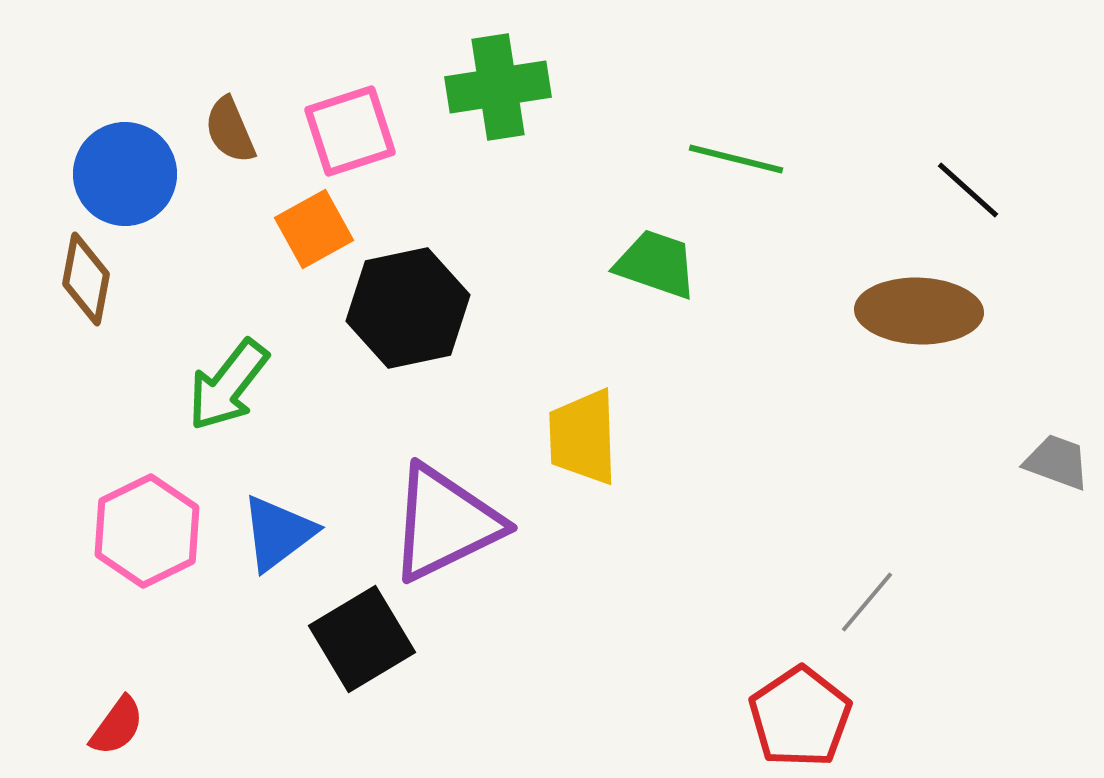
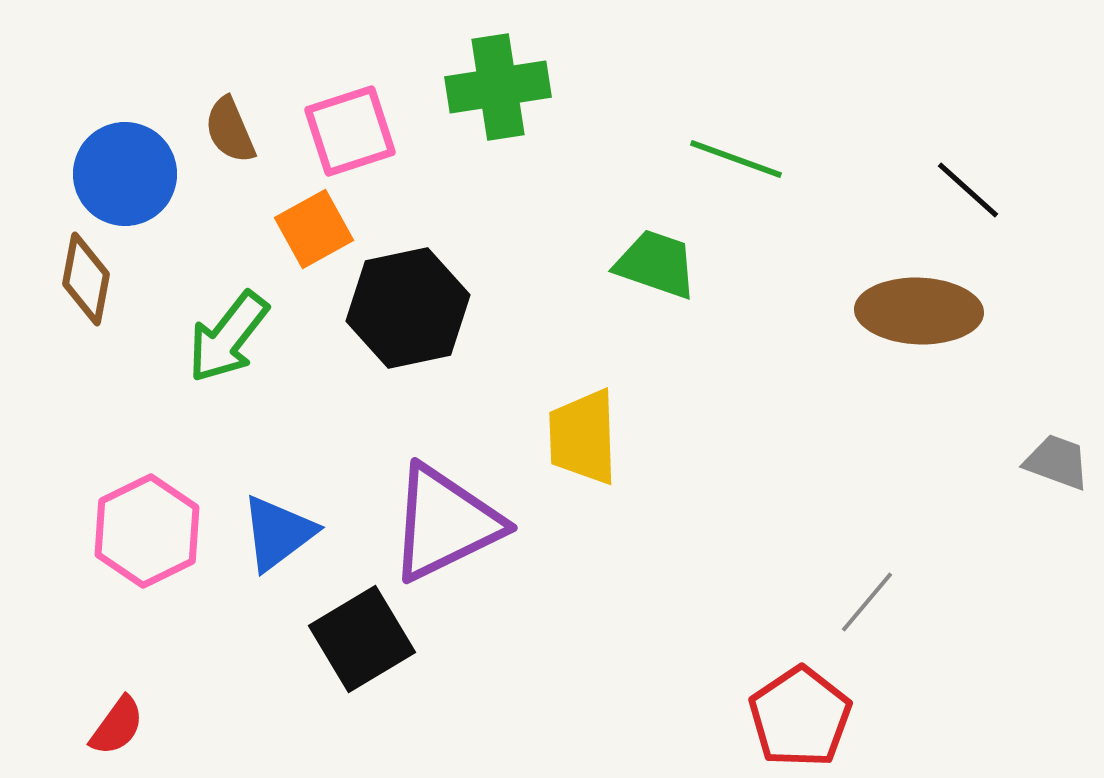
green line: rotated 6 degrees clockwise
green arrow: moved 48 px up
